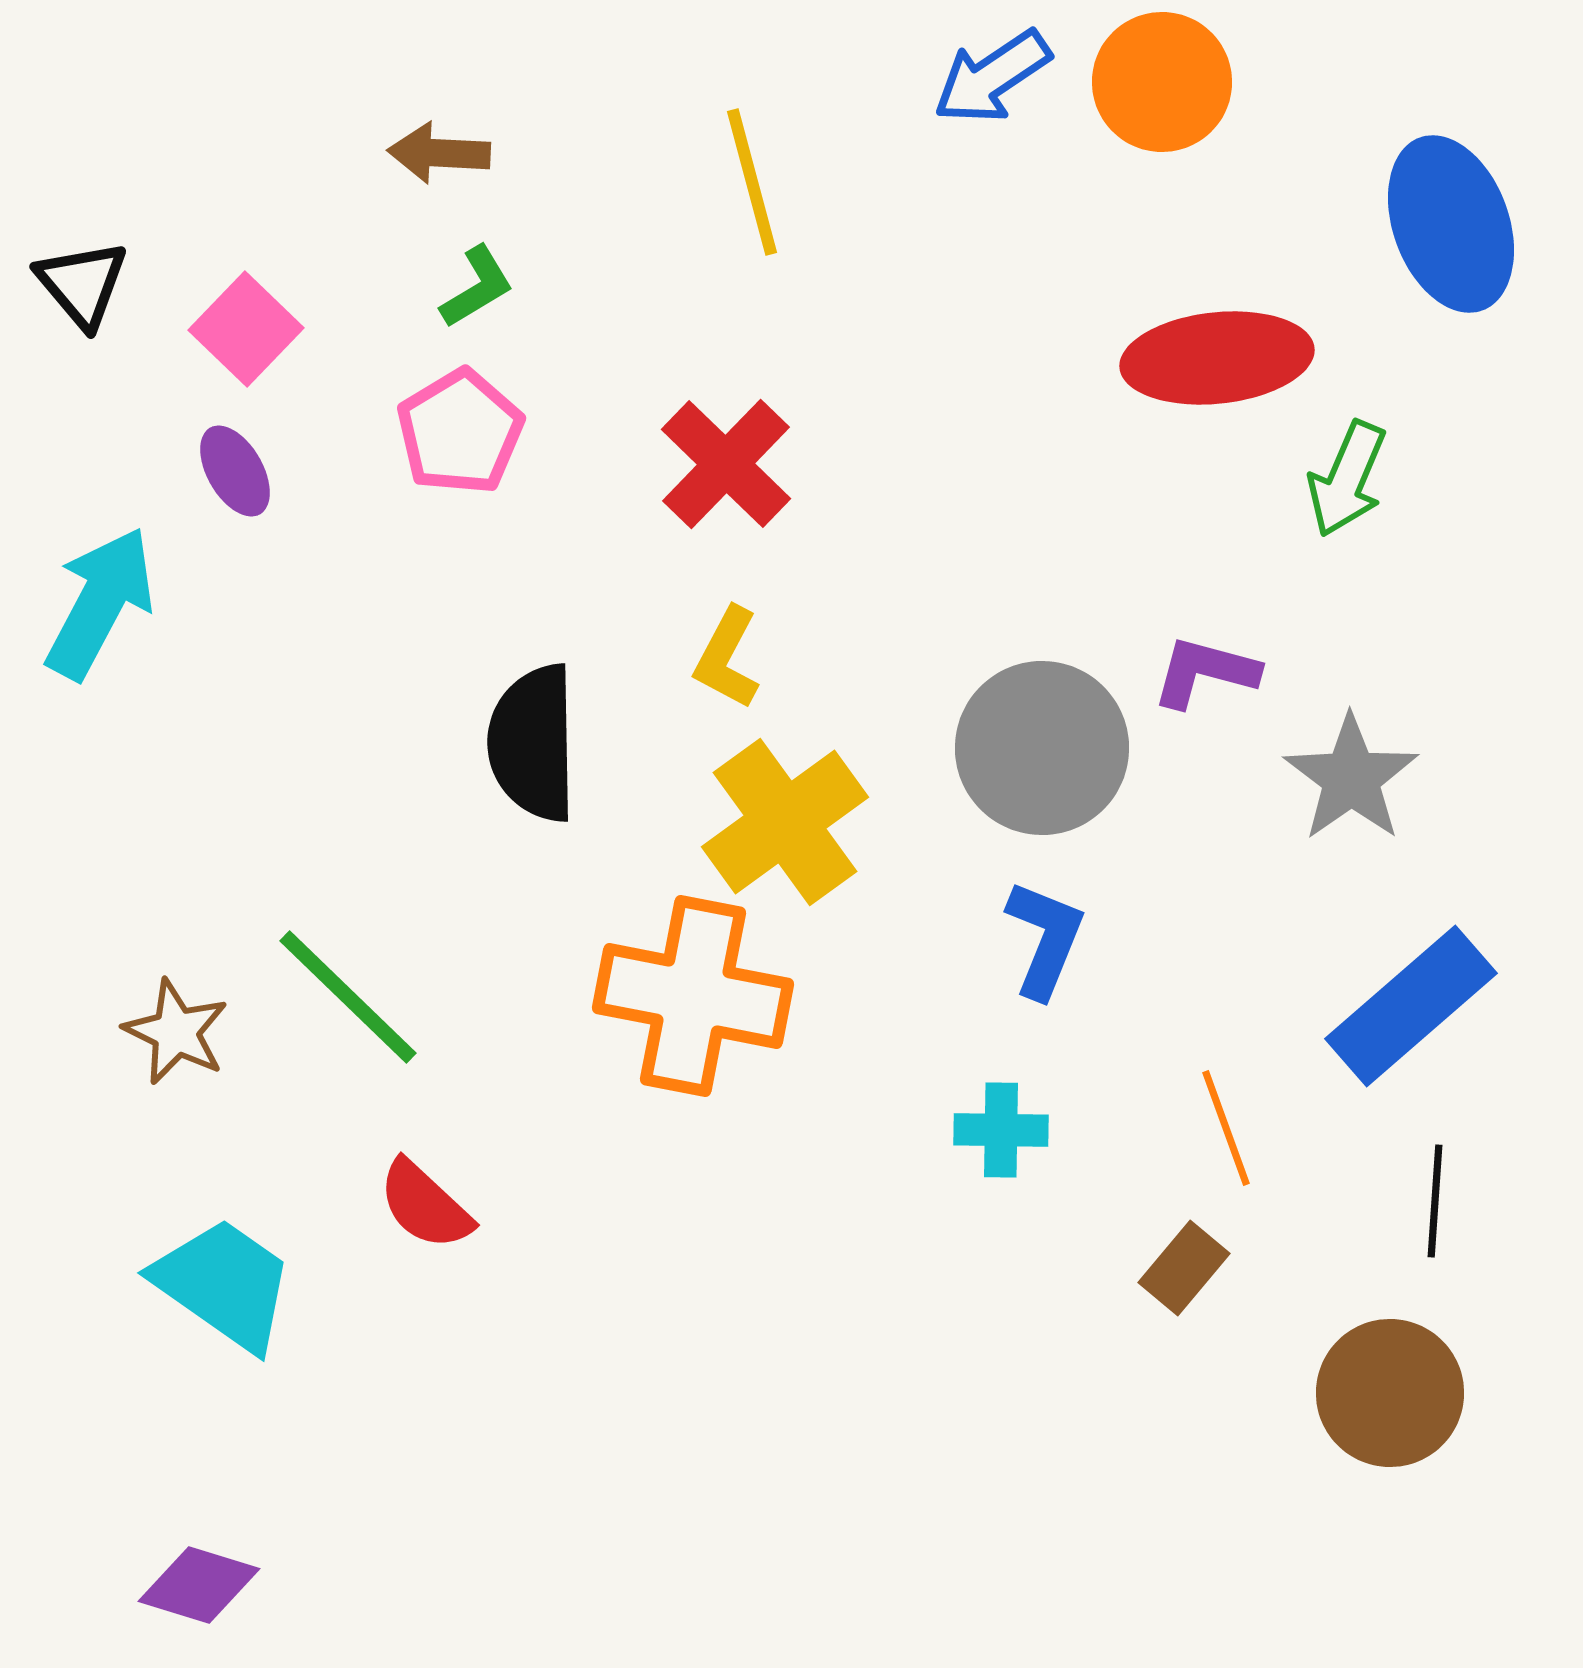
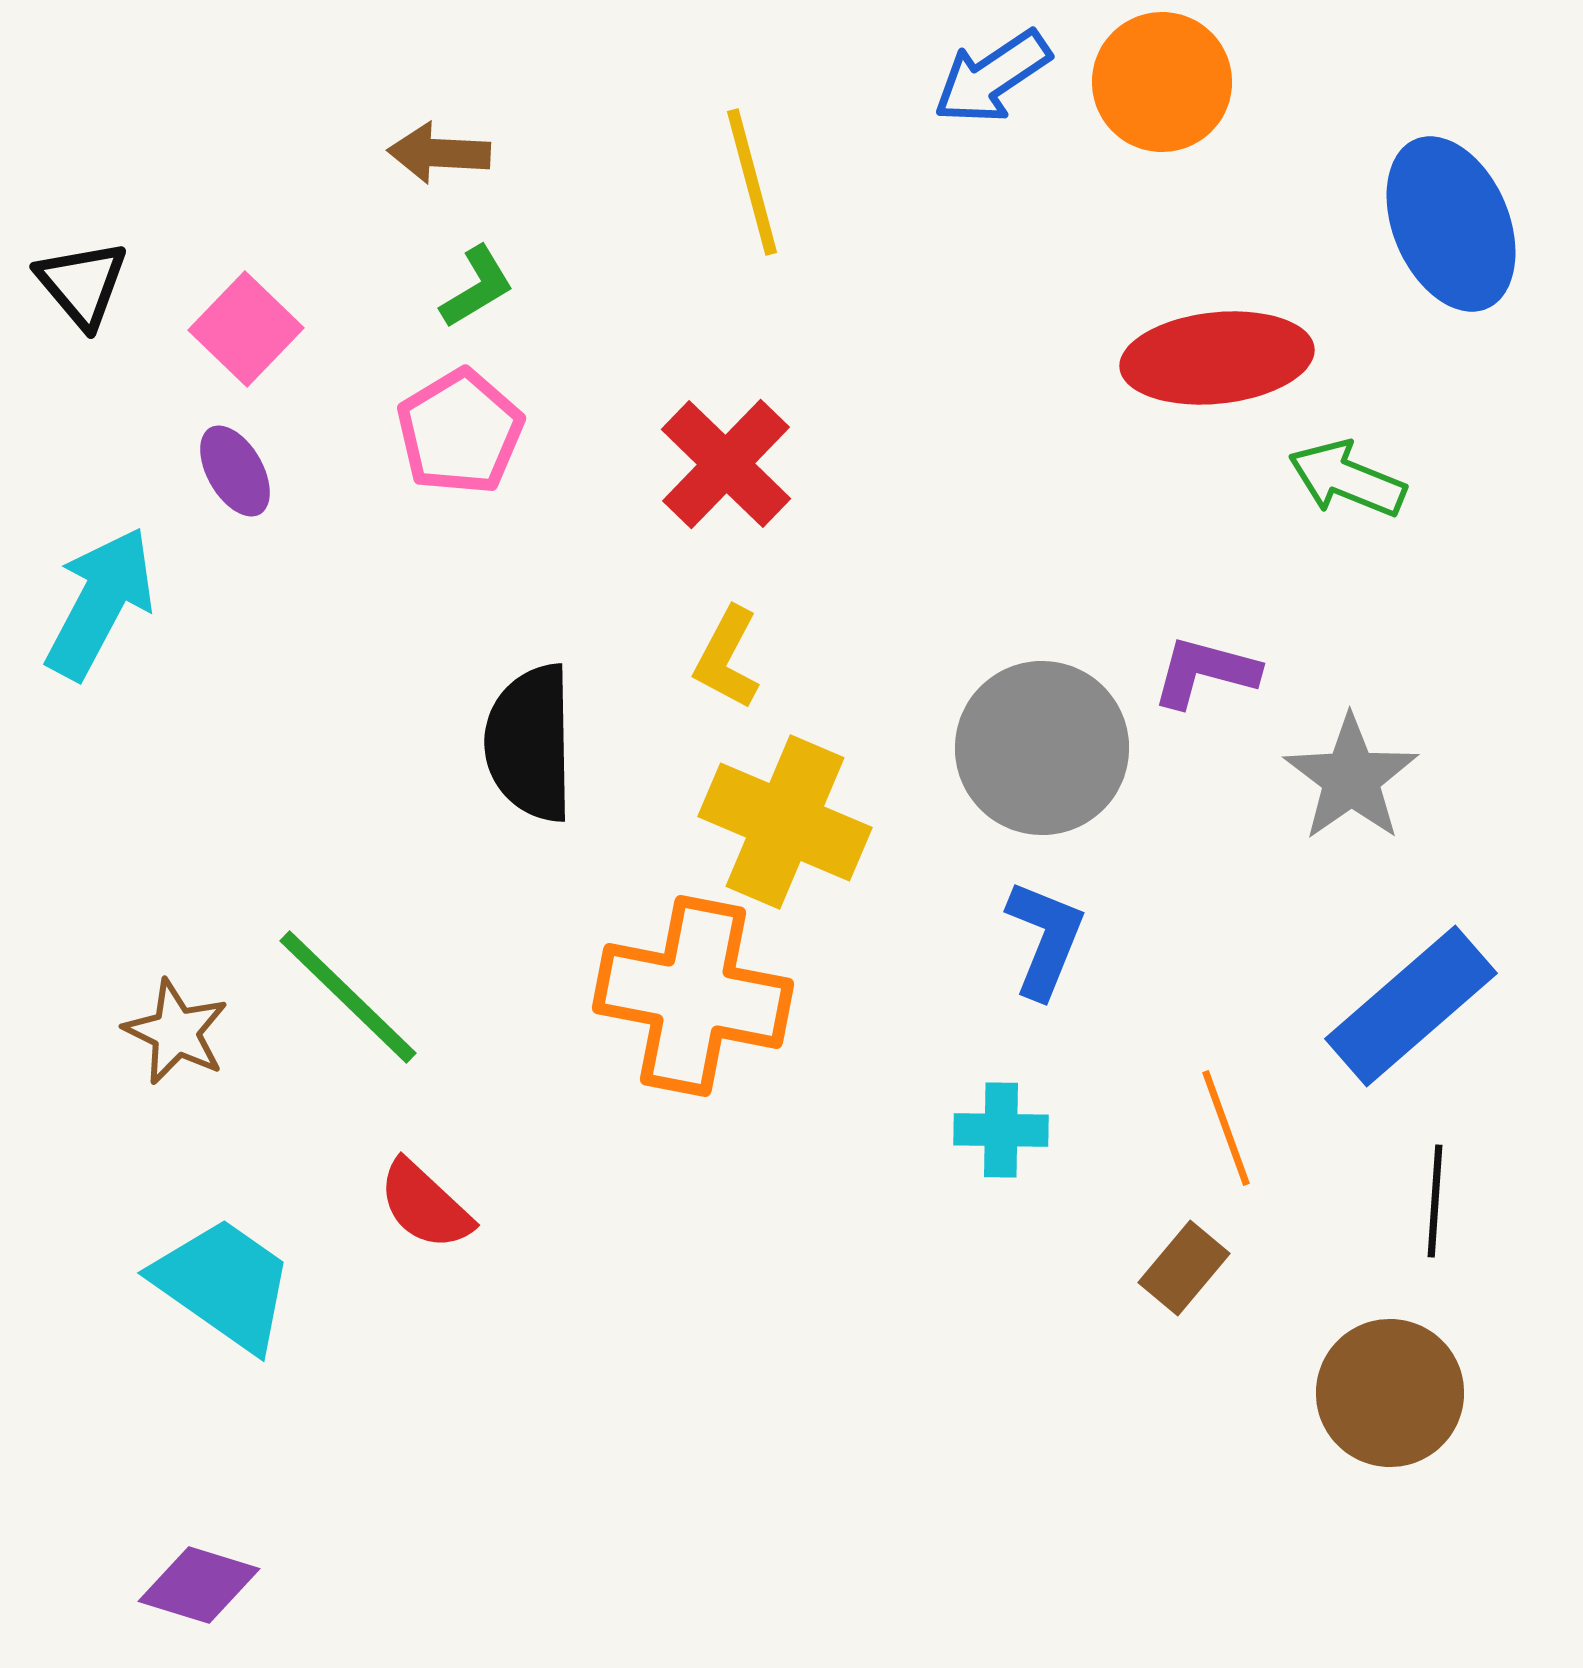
blue ellipse: rotated 3 degrees counterclockwise
green arrow: rotated 89 degrees clockwise
black semicircle: moved 3 px left
yellow cross: rotated 31 degrees counterclockwise
